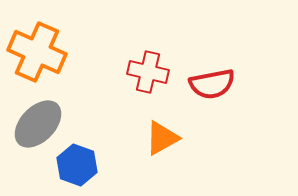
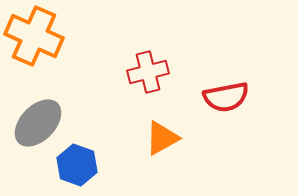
orange cross: moved 3 px left, 16 px up
red cross: rotated 27 degrees counterclockwise
red semicircle: moved 14 px right, 13 px down
gray ellipse: moved 1 px up
